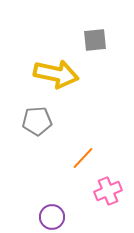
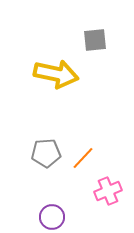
gray pentagon: moved 9 px right, 32 px down
